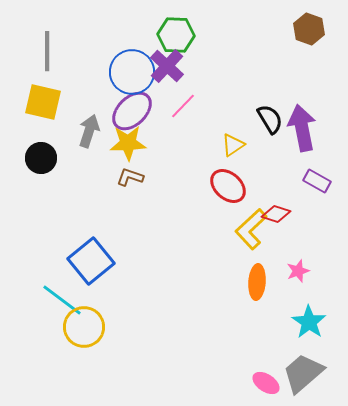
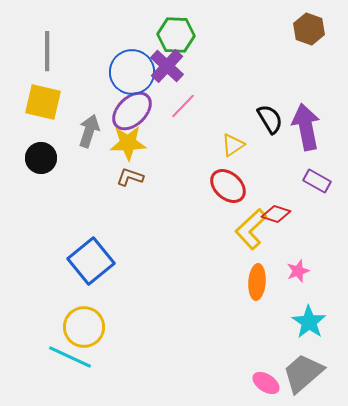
purple arrow: moved 4 px right, 1 px up
cyan line: moved 8 px right, 57 px down; rotated 12 degrees counterclockwise
